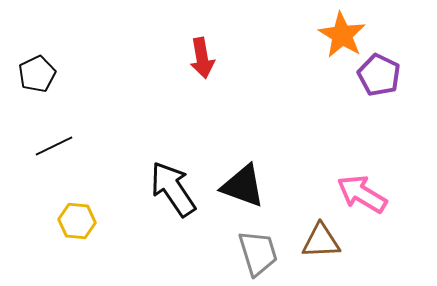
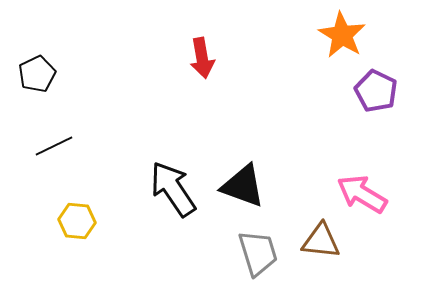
purple pentagon: moved 3 px left, 16 px down
brown triangle: rotated 9 degrees clockwise
